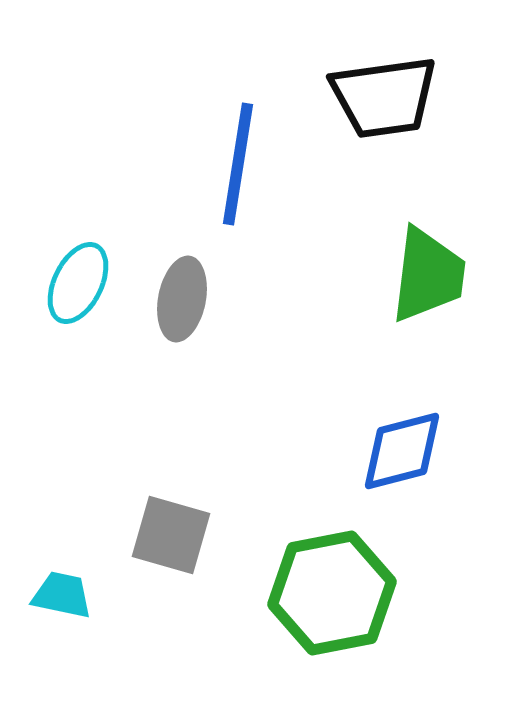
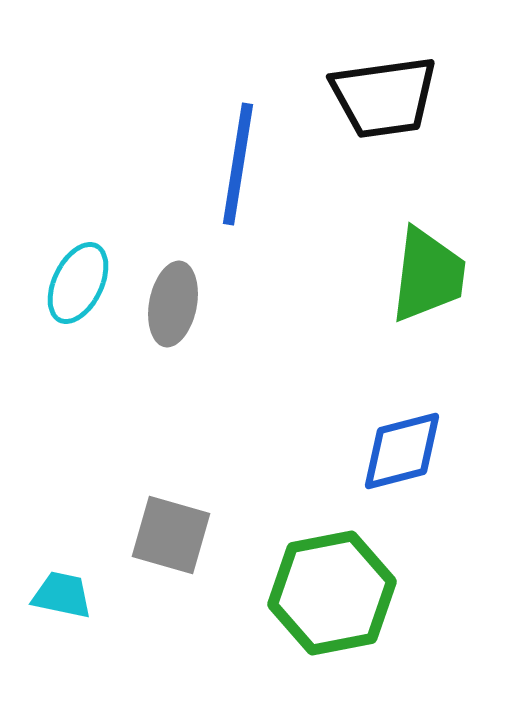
gray ellipse: moved 9 px left, 5 px down
